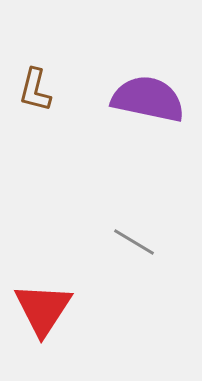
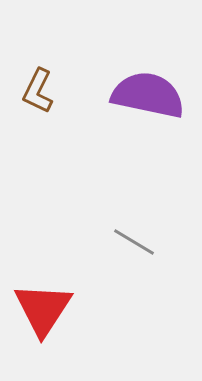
brown L-shape: moved 3 px right, 1 px down; rotated 12 degrees clockwise
purple semicircle: moved 4 px up
